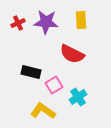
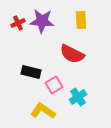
purple star: moved 4 px left, 1 px up
